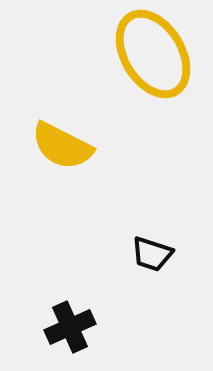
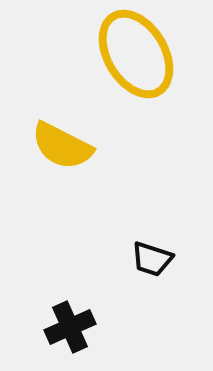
yellow ellipse: moved 17 px left
black trapezoid: moved 5 px down
